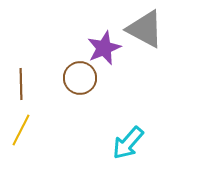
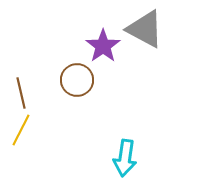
purple star: moved 1 px left, 2 px up; rotated 12 degrees counterclockwise
brown circle: moved 3 px left, 2 px down
brown line: moved 9 px down; rotated 12 degrees counterclockwise
cyan arrow: moved 3 px left, 15 px down; rotated 33 degrees counterclockwise
